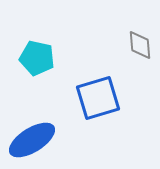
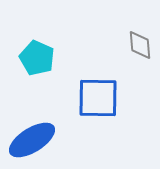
cyan pentagon: rotated 12 degrees clockwise
blue square: rotated 18 degrees clockwise
